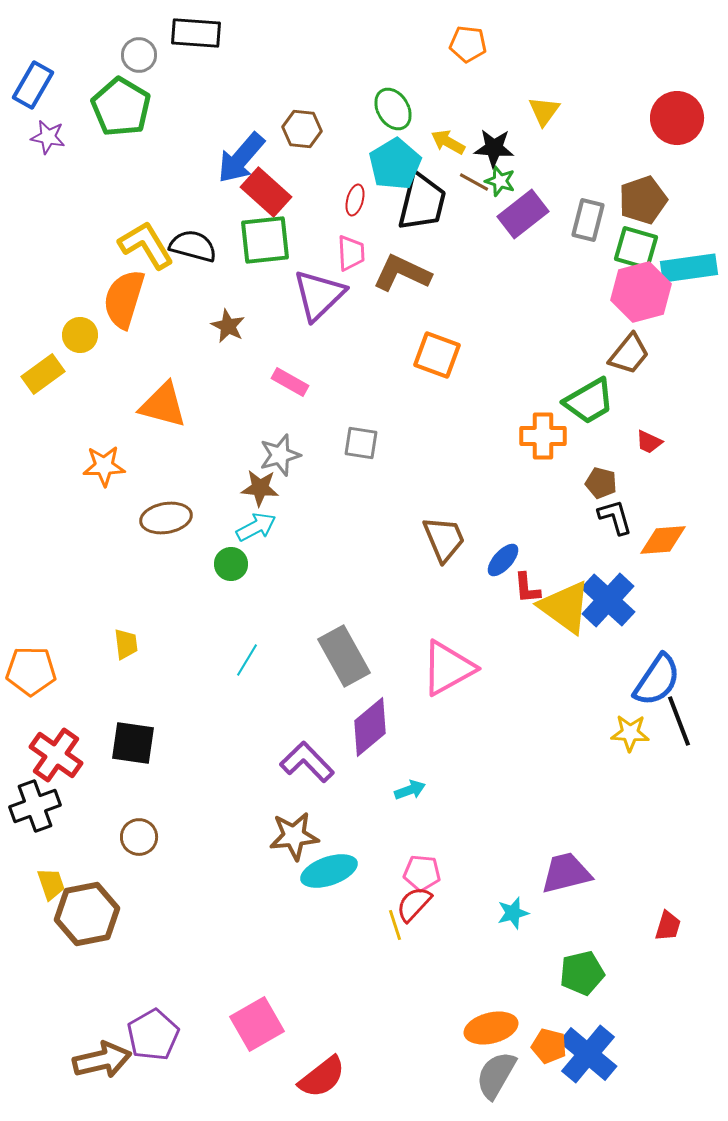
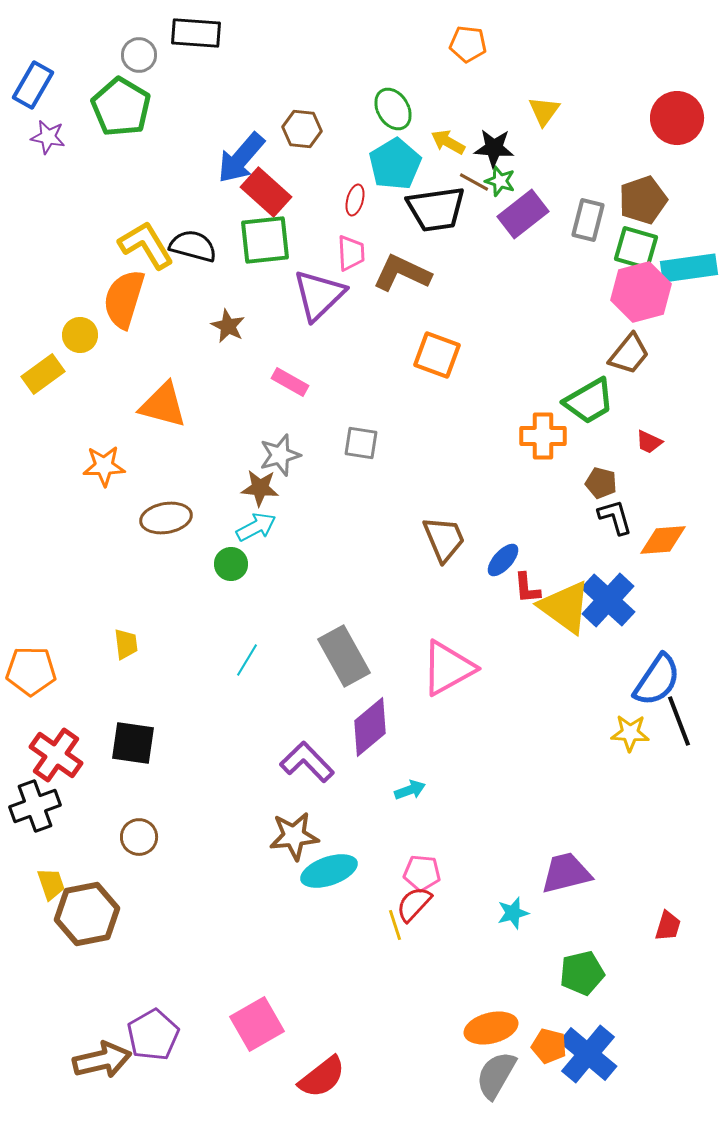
black trapezoid at (422, 202): moved 14 px right, 7 px down; rotated 68 degrees clockwise
